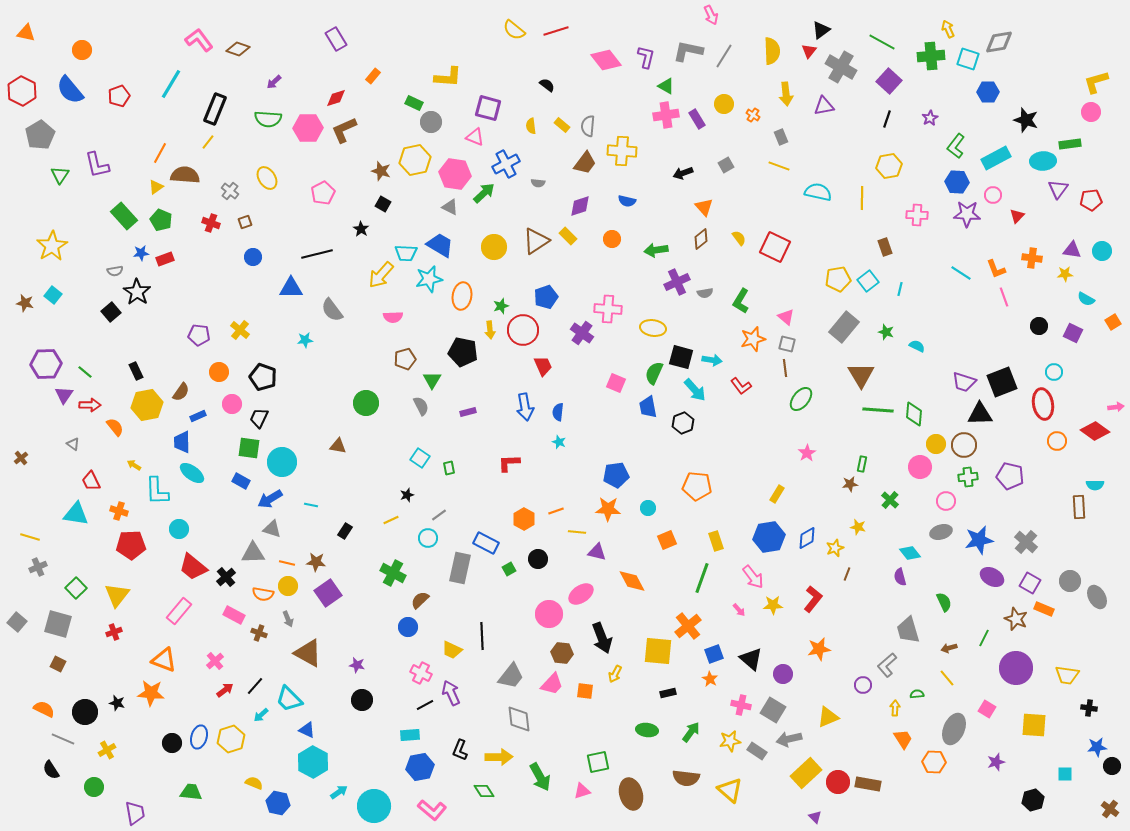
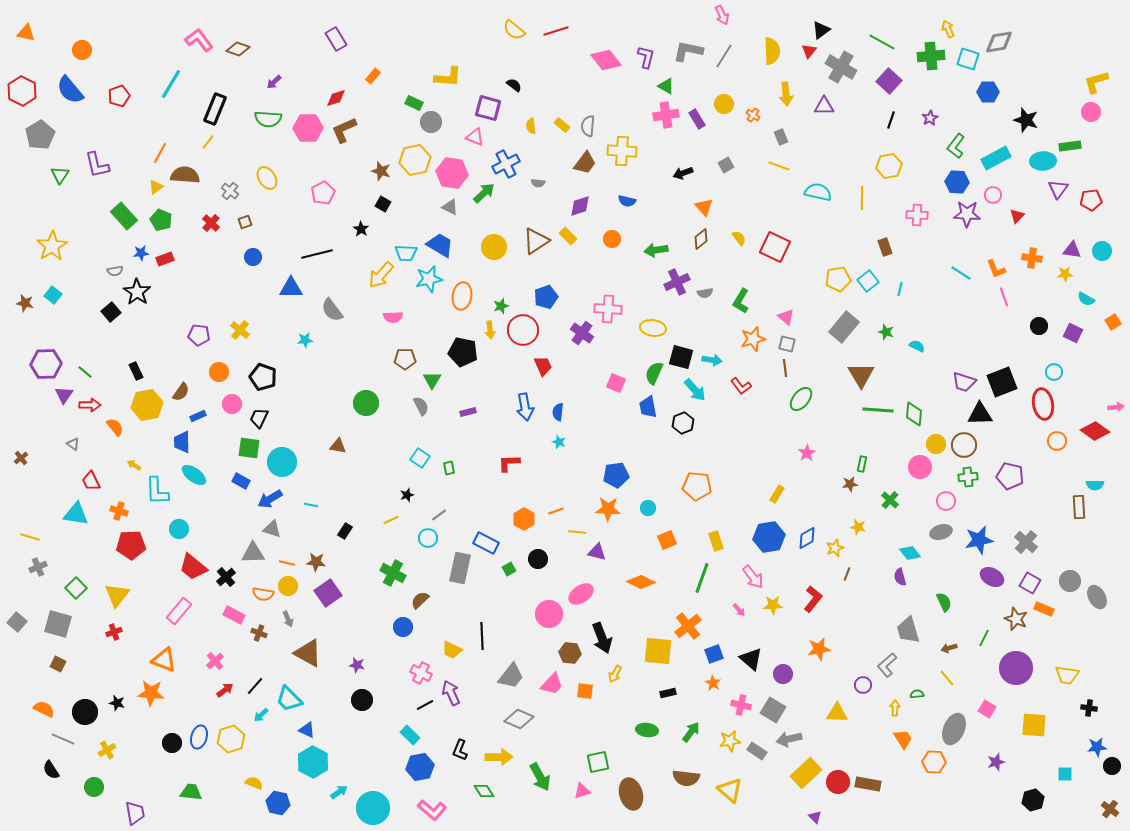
pink arrow at (711, 15): moved 11 px right
black semicircle at (547, 85): moved 33 px left
purple triangle at (824, 106): rotated 10 degrees clockwise
black line at (887, 119): moved 4 px right, 1 px down
green rectangle at (1070, 144): moved 2 px down
pink hexagon at (455, 174): moved 3 px left, 1 px up
red cross at (211, 223): rotated 24 degrees clockwise
brown pentagon at (405, 359): rotated 15 degrees clockwise
cyan ellipse at (192, 473): moved 2 px right, 2 px down
orange diamond at (632, 581): moved 9 px right, 1 px down; rotated 36 degrees counterclockwise
blue circle at (408, 627): moved 5 px left
brown hexagon at (562, 653): moved 8 px right
orange star at (710, 679): moved 3 px right, 4 px down
yellow triangle at (828, 717): moved 9 px right, 4 px up; rotated 25 degrees clockwise
gray diamond at (519, 719): rotated 60 degrees counterclockwise
cyan rectangle at (410, 735): rotated 48 degrees clockwise
cyan circle at (374, 806): moved 1 px left, 2 px down
